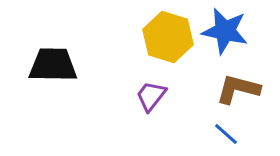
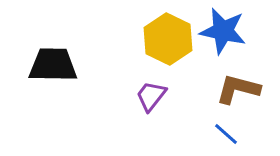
blue star: moved 2 px left
yellow hexagon: moved 2 px down; rotated 9 degrees clockwise
